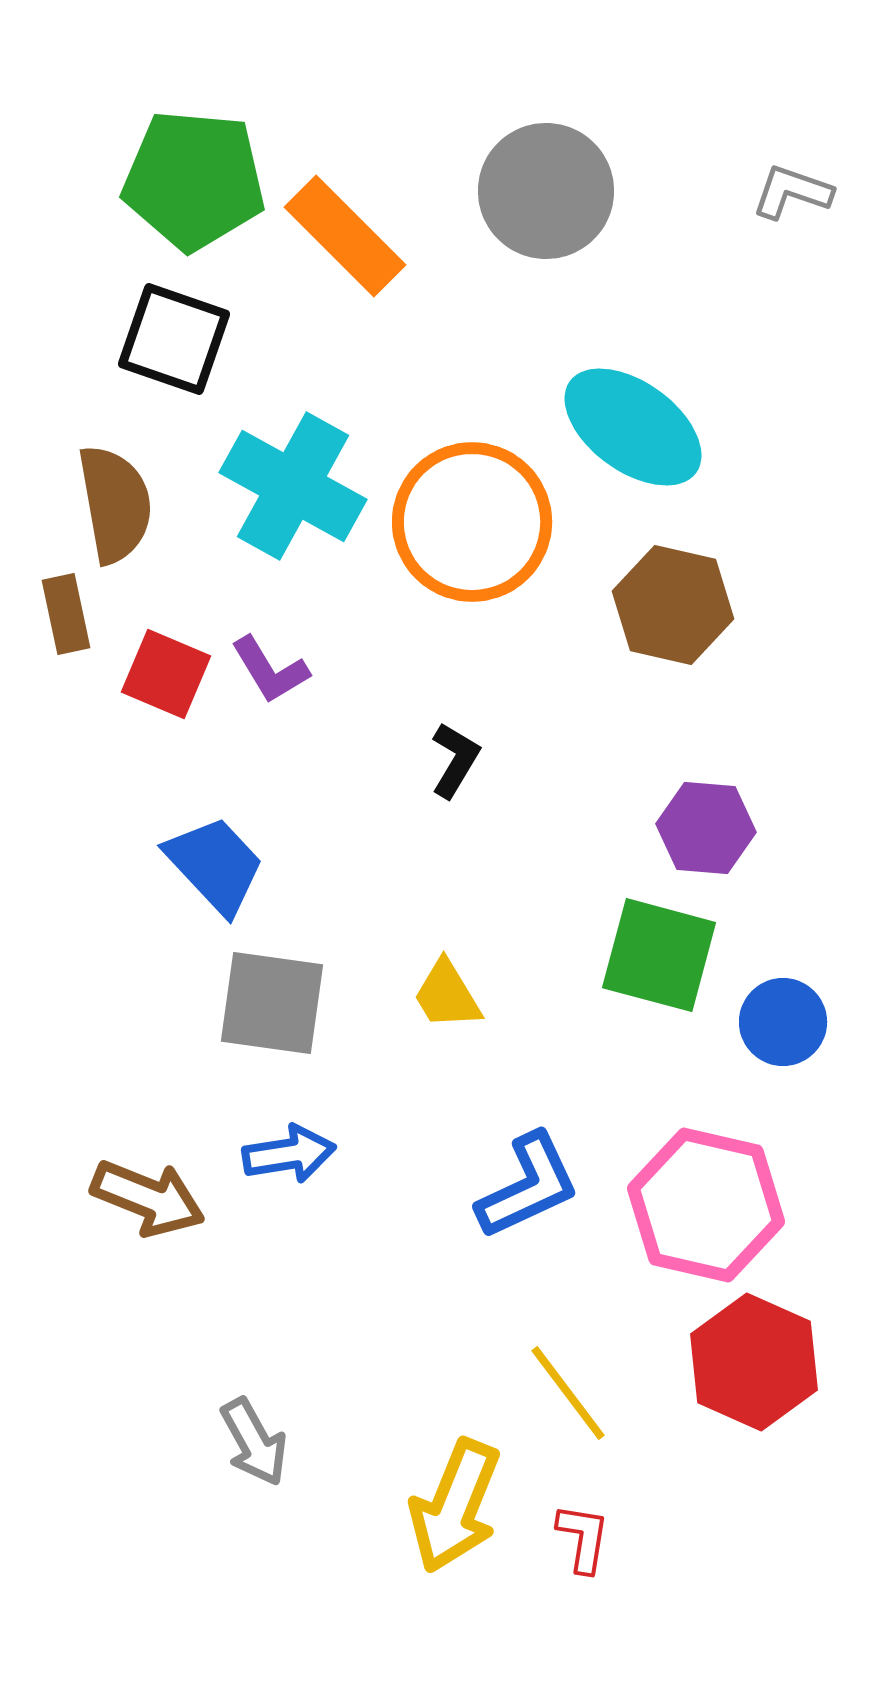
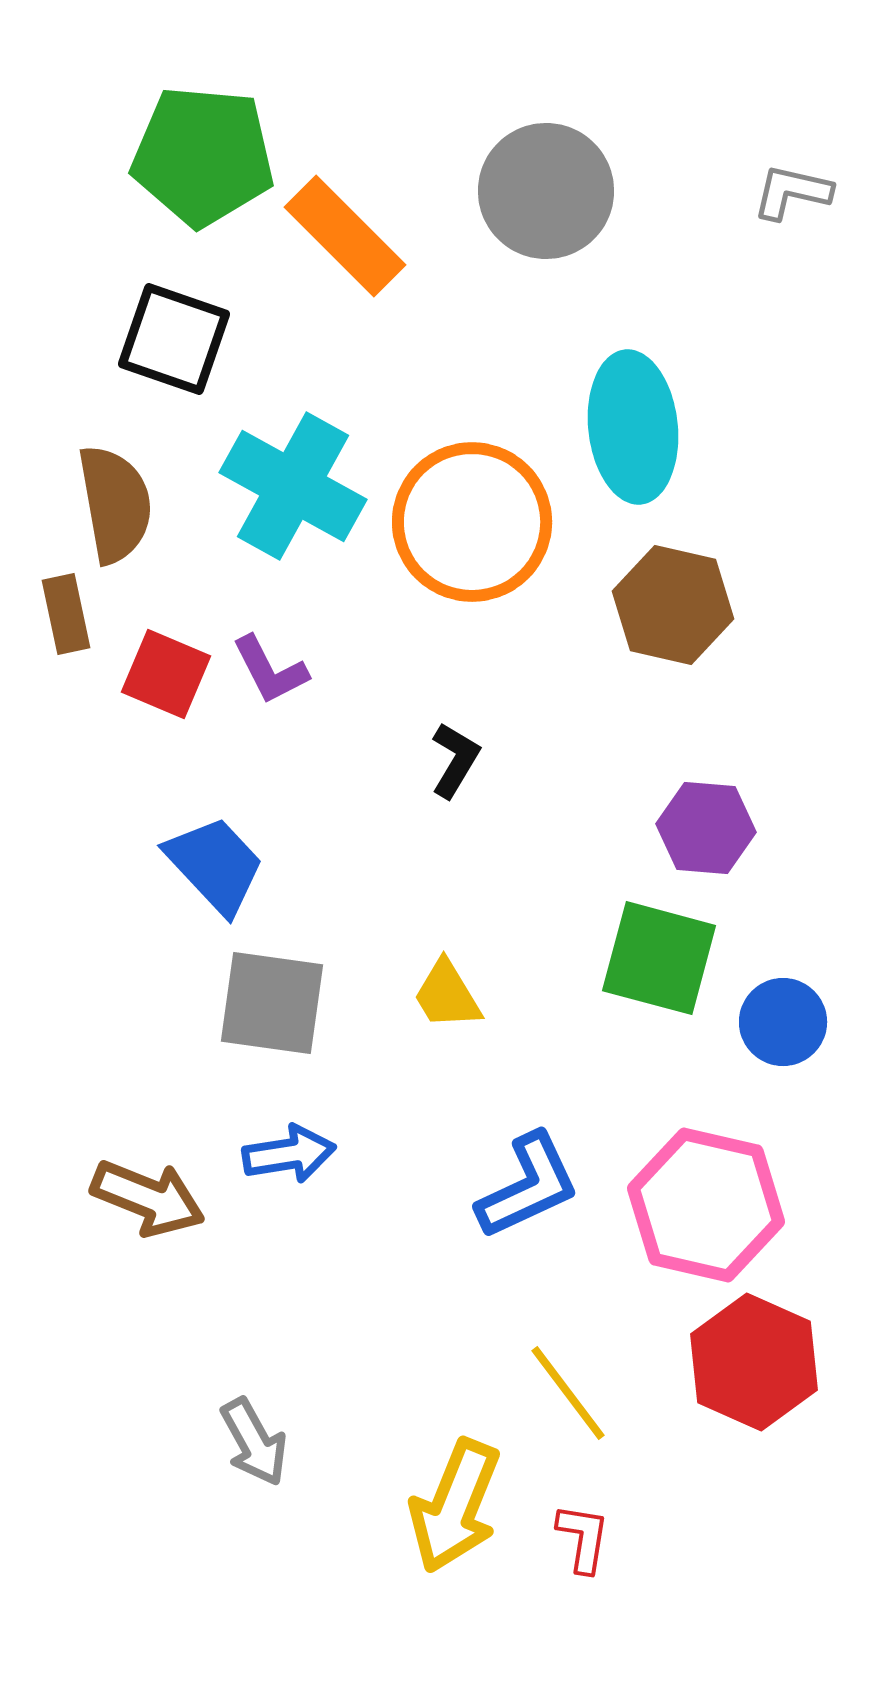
green pentagon: moved 9 px right, 24 px up
gray L-shape: rotated 6 degrees counterclockwise
cyan ellipse: rotated 48 degrees clockwise
purple L-shape: rotated 4 degrees clockwise
green square: moved 3 px down
